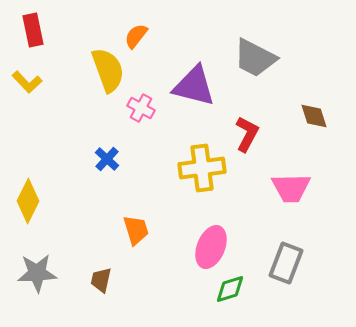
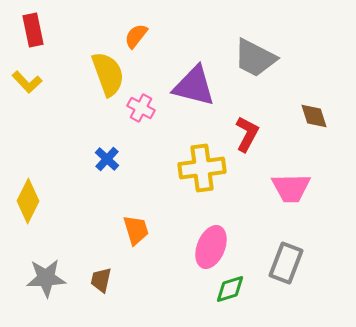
yellow semicircle: moved 4 px down
gray star: moved 9 px right, 5 px down
